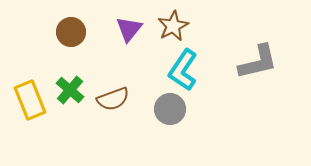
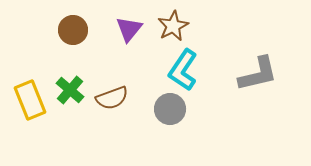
brown circle: moved 2 px right, 2 px up
gray L-shape: moved 12 px down
brown semicircle: moved 1 px left, 1 px up
